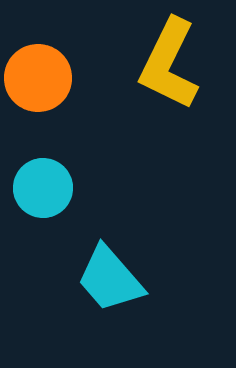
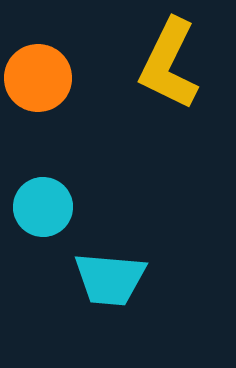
cyan circle: moved 19 px down
cyan trapezoid: rotated 44 degrees counterclockwise
